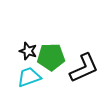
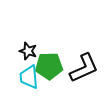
green pentagon: moved 2 px left, 9 px down
cyan trapezoid: rotated 75 degrees counterclockwise
